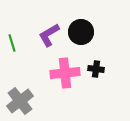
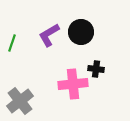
green line: rotated 36 degrees clockwise
pink cross: moved 8 px right, 11 px down
